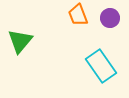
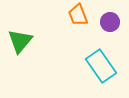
purple circle: moved 4 px down
